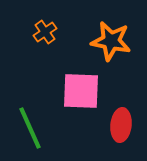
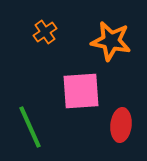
pink square: rotated 6 degrees counterclockwise
green line: moved 1 px up
